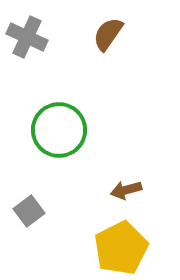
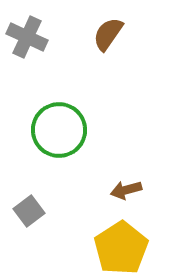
yellow pentagon: rotated 6 degrees counterclockwise
